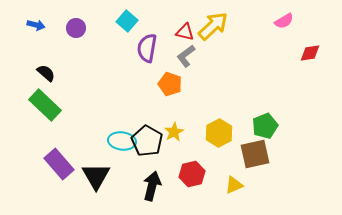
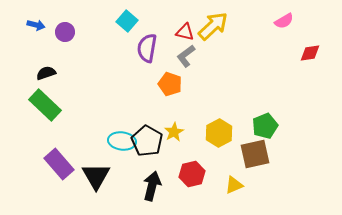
purple circle: moved 11 px left, 4 px down
black semicircle: rotated 60 degrees counterclockwise
